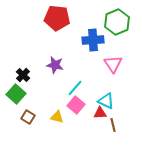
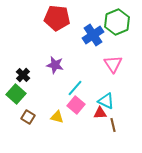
blue cross: moved 5 px up; rotated 30 degrees counterclockwise
